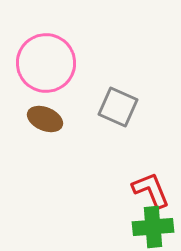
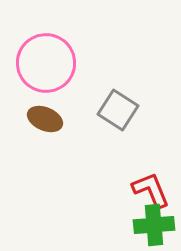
gray square: moved 3 px down; rotated 9 degrees clockwise
green cross: moved 1 px right, 2 px up
